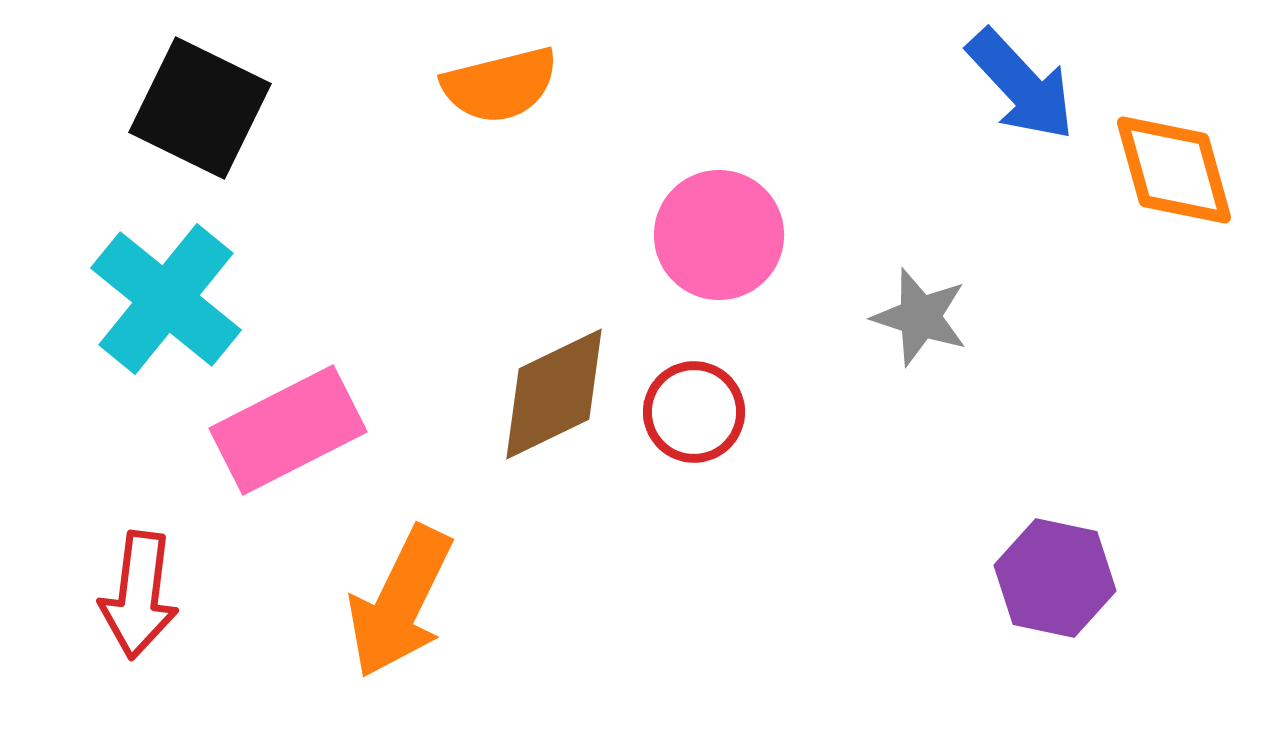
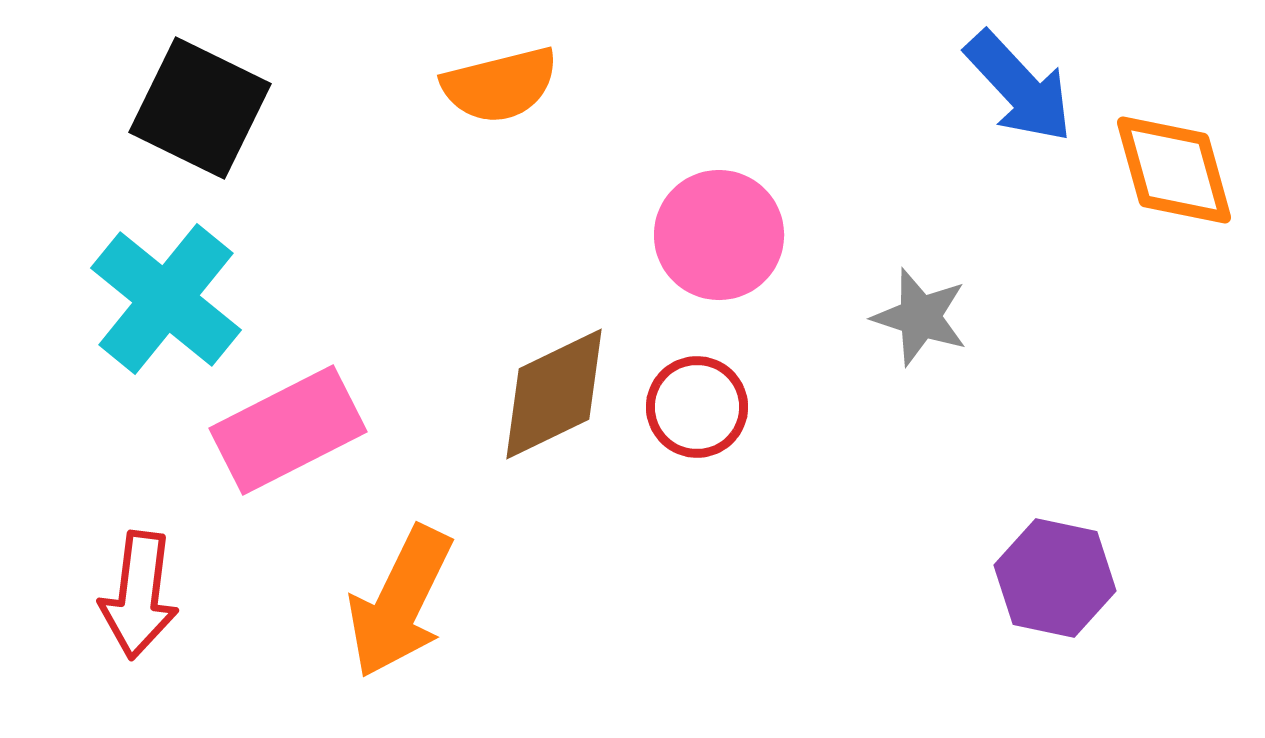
blue arrow: moved 2 px left, 2 px down
red circle: moved 3 px right, 5 px up
